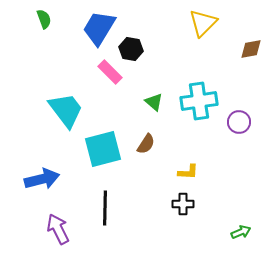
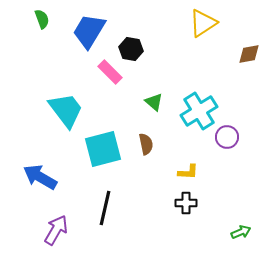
green semicircle: moved 2 px left
yellow triangle: rotated 12 degrees clockwise
blue trapezoid: moved 10 px left, 3 px down
brown diamond: moved 2 px left, 5 px down
cyan cross: moved 10 px down; rotated 24 degrees counterclockwise
purple circle: moved 12 px left, 15 px down
brown semicircle: rotated 45 degrees counterclockwise
blue arrow: moved 2 px left, 2 px up; rotated 136 degrees counterclockwise
black cross: moved 3 px right, 1 px up
black line: rotated 12 degrees clockwise
purple arrow: moved 2 px left, 1 px down; rotated 56 degrees clockwise
